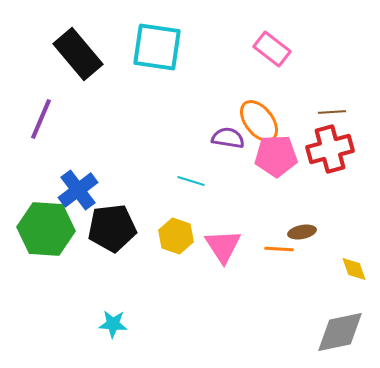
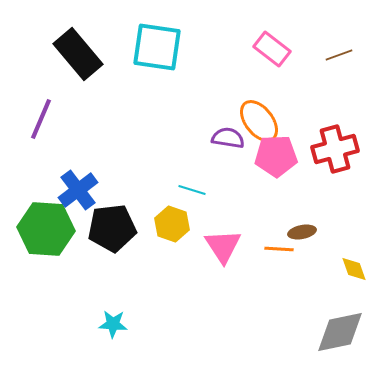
brown line: moved 7 px right, 57 px up; rotated 16 degrees counterclockwise
red cross: moved 5 px right
cyan line: moved 1 px right, 9 px down
yellow hexagon: moved 4 px left, 12 px up
